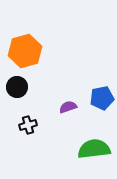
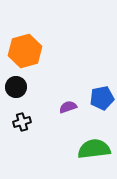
black circle: moved 1 px left
black cross: moved 6 px left, 3 px up
